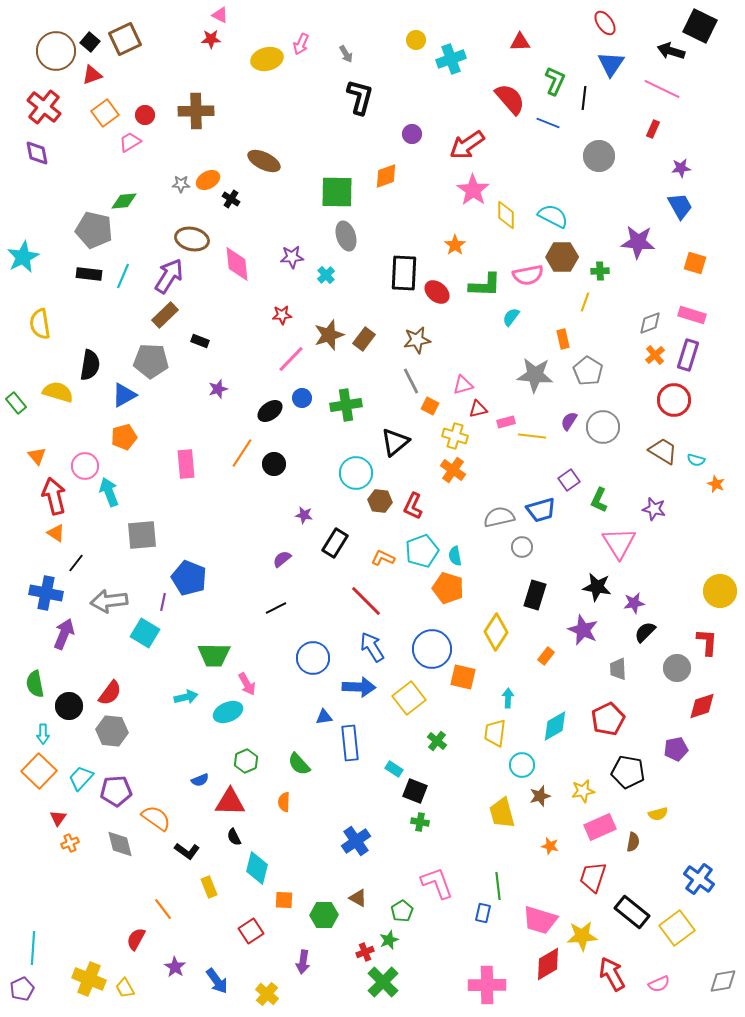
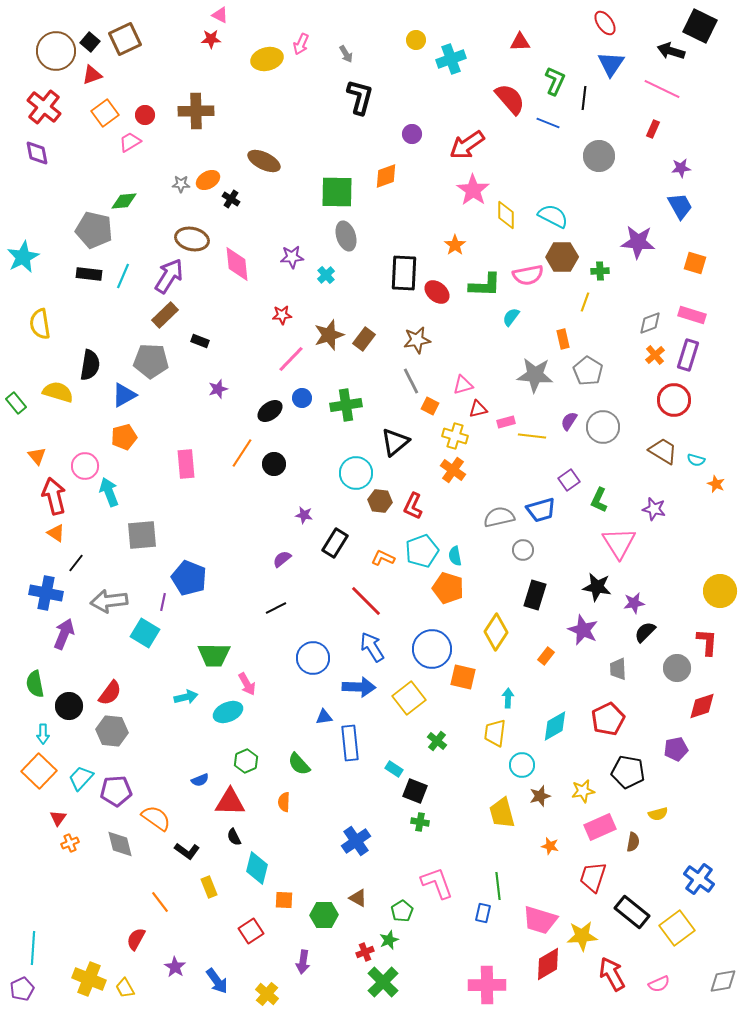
gray circle at (522, 547): moved 1 px right, 3 px down
orange line at (163, 909): moved 3 px left, 7 px up
